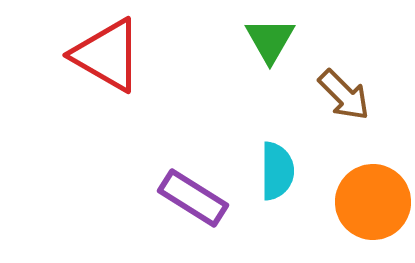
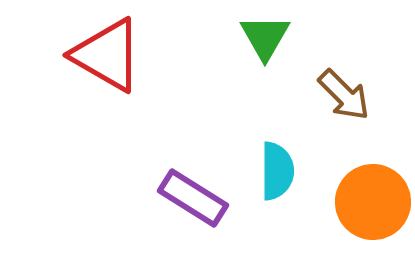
green triangle: moved 5 px left, 3 px up
